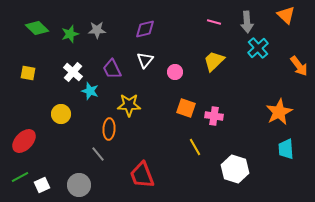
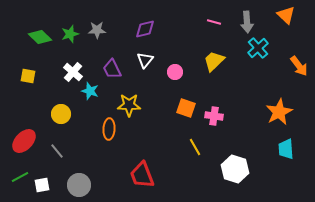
green diamond: moved 3 px right, 9 px down
yellow square: moved 3 px down
gray line: moved 41 px left, 3 px up
white square: rotated 14 degrees clockwise
